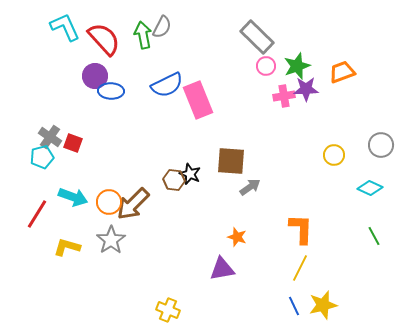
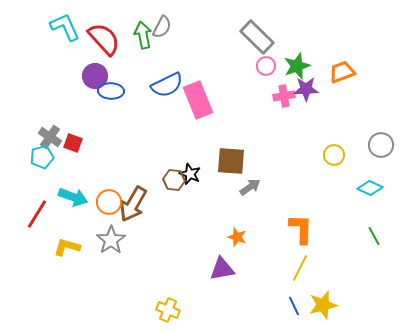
brown arrow: rotated 15 degrees counterclockwise
